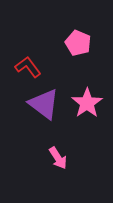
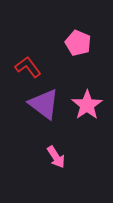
pink star: moved 2 px down
pink arrow: moved 2 px left, 1 px up
